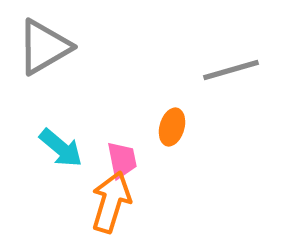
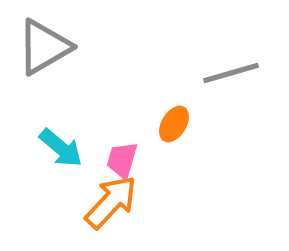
gray line: moved 3 px down
orange ellipse: moved 2 px right, 3 px up; rotated 15 degrees clockwise
pink trapezoid: rotated 153 degrees counterclockwise
orange arrow: rotated 26 degrees clockwise
